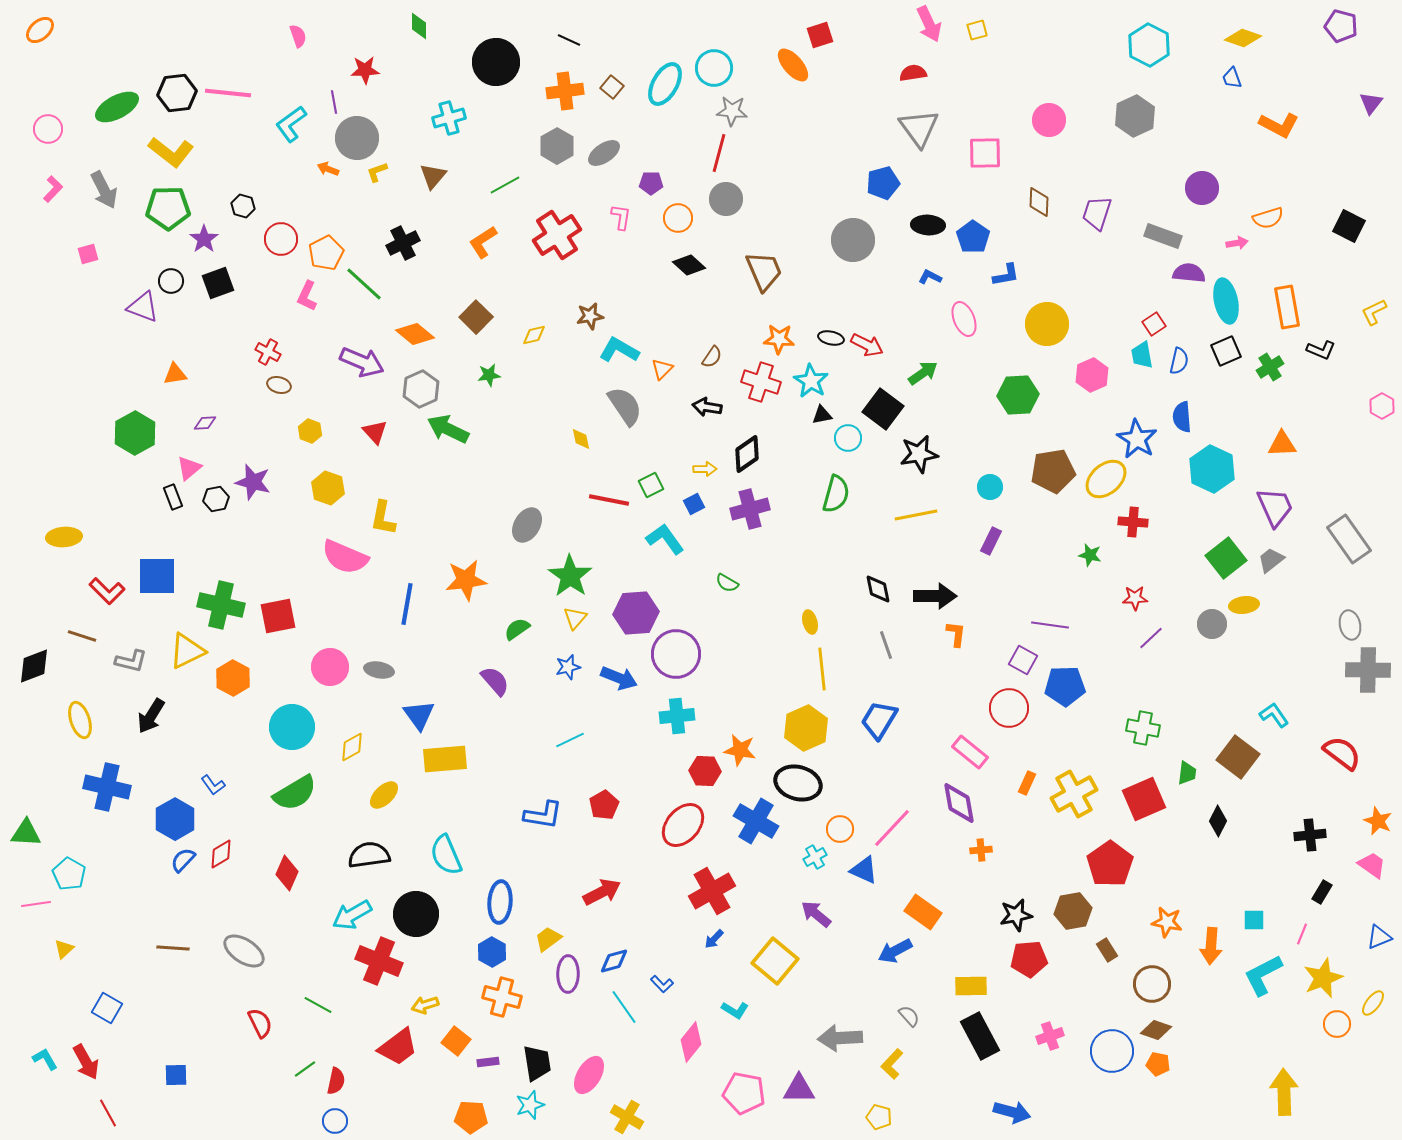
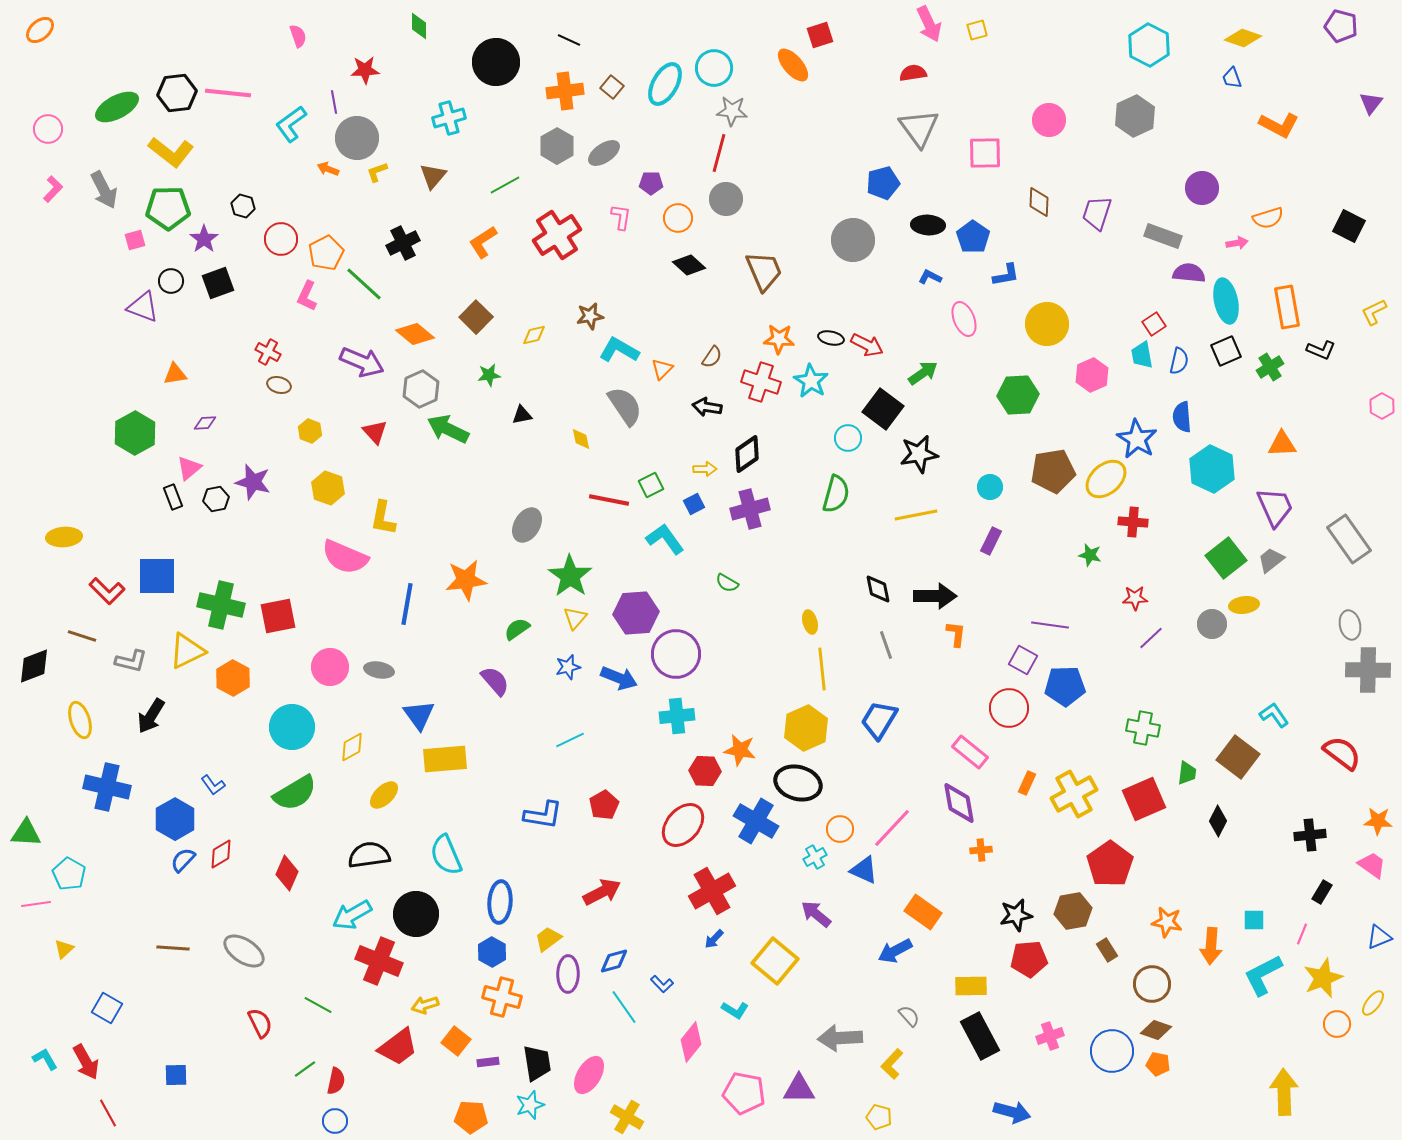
pink square at (88, 254): moved 47 px right, 14 px up
black triangle at (822, 415): moved 300 px left
orange star at (1378, 821): rotated 20 degrees counterclockwise
